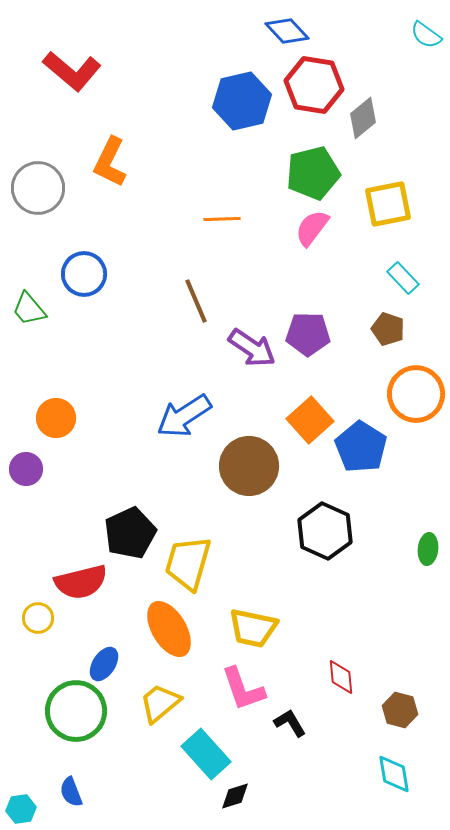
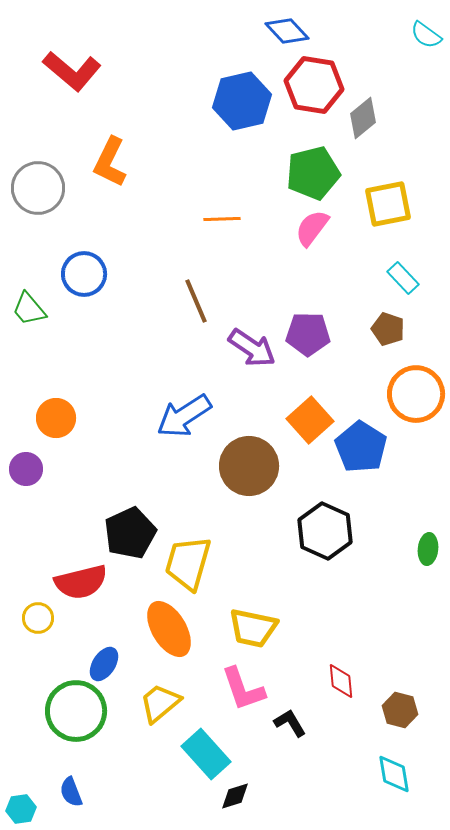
red diamond at (341, 677): moved 4 px down
